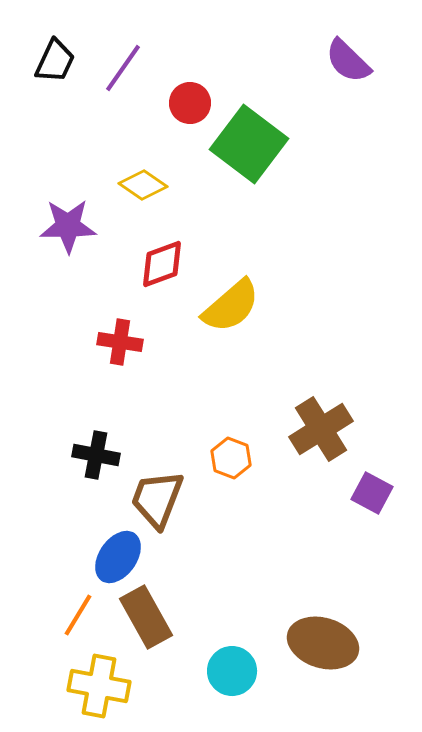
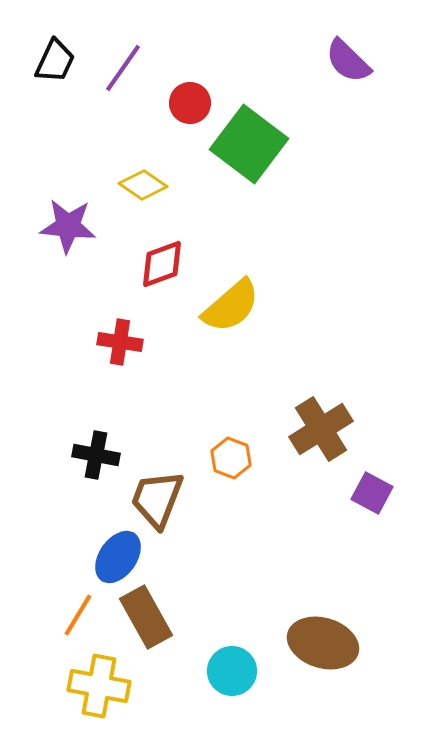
purple star: rotated 6 degrees clockwise
